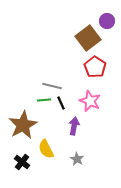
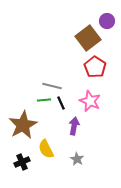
black cross: rotated 28 degrees clockwise
